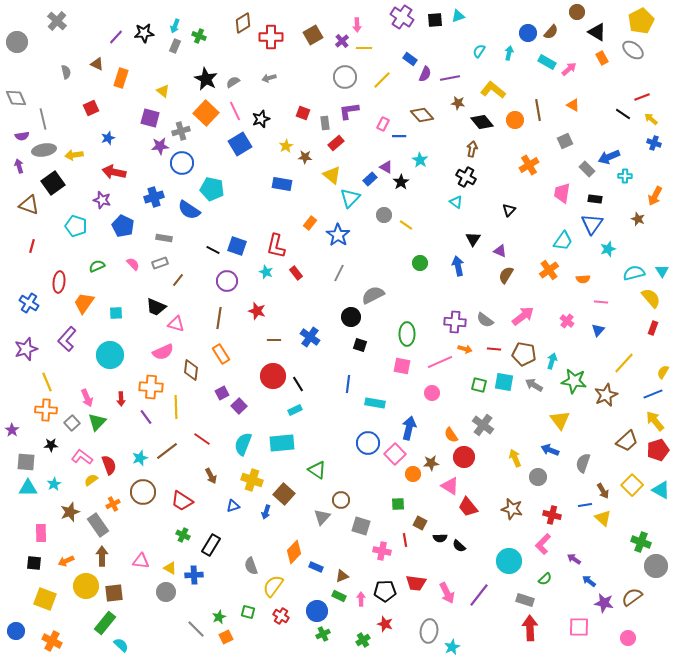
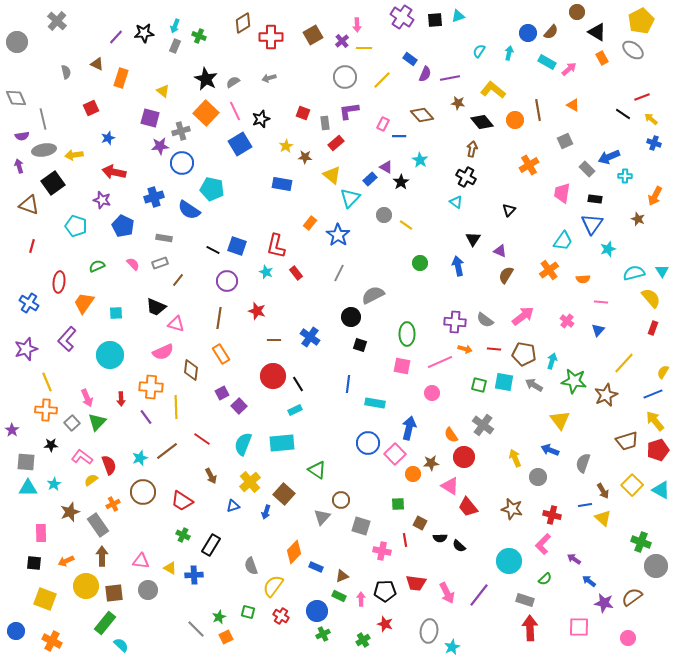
brown trapezoid at (627, 441): rotated 25 degrees clockwise
yellow cross at (252, 480): moved 2 px left, 2 px down; rotated 30 degrees clockwise
gray circle at (166, 592): moved 18 px left, 2 px up
